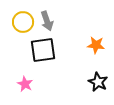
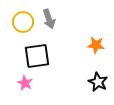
gray arrow: moved 2 px right, 2 px up
black square: moved 6 px left, 6 px down
pink star: moved 1 px up
